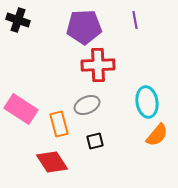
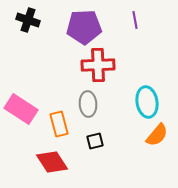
black cross: moved 10 px right
gray ellipse: moved 1 px right, 1 px up; rotated 70 degrees counterclockwise
